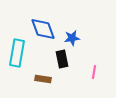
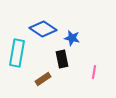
blue diamond: rotated 36 degrees counterclockwise
blue star: rotated 21 degrees clockwise
brown rectangle: rotated 42 degrees counterclockwise
